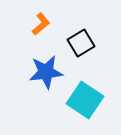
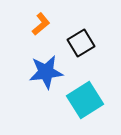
cyan square: rotated 24 degrees clockwise
